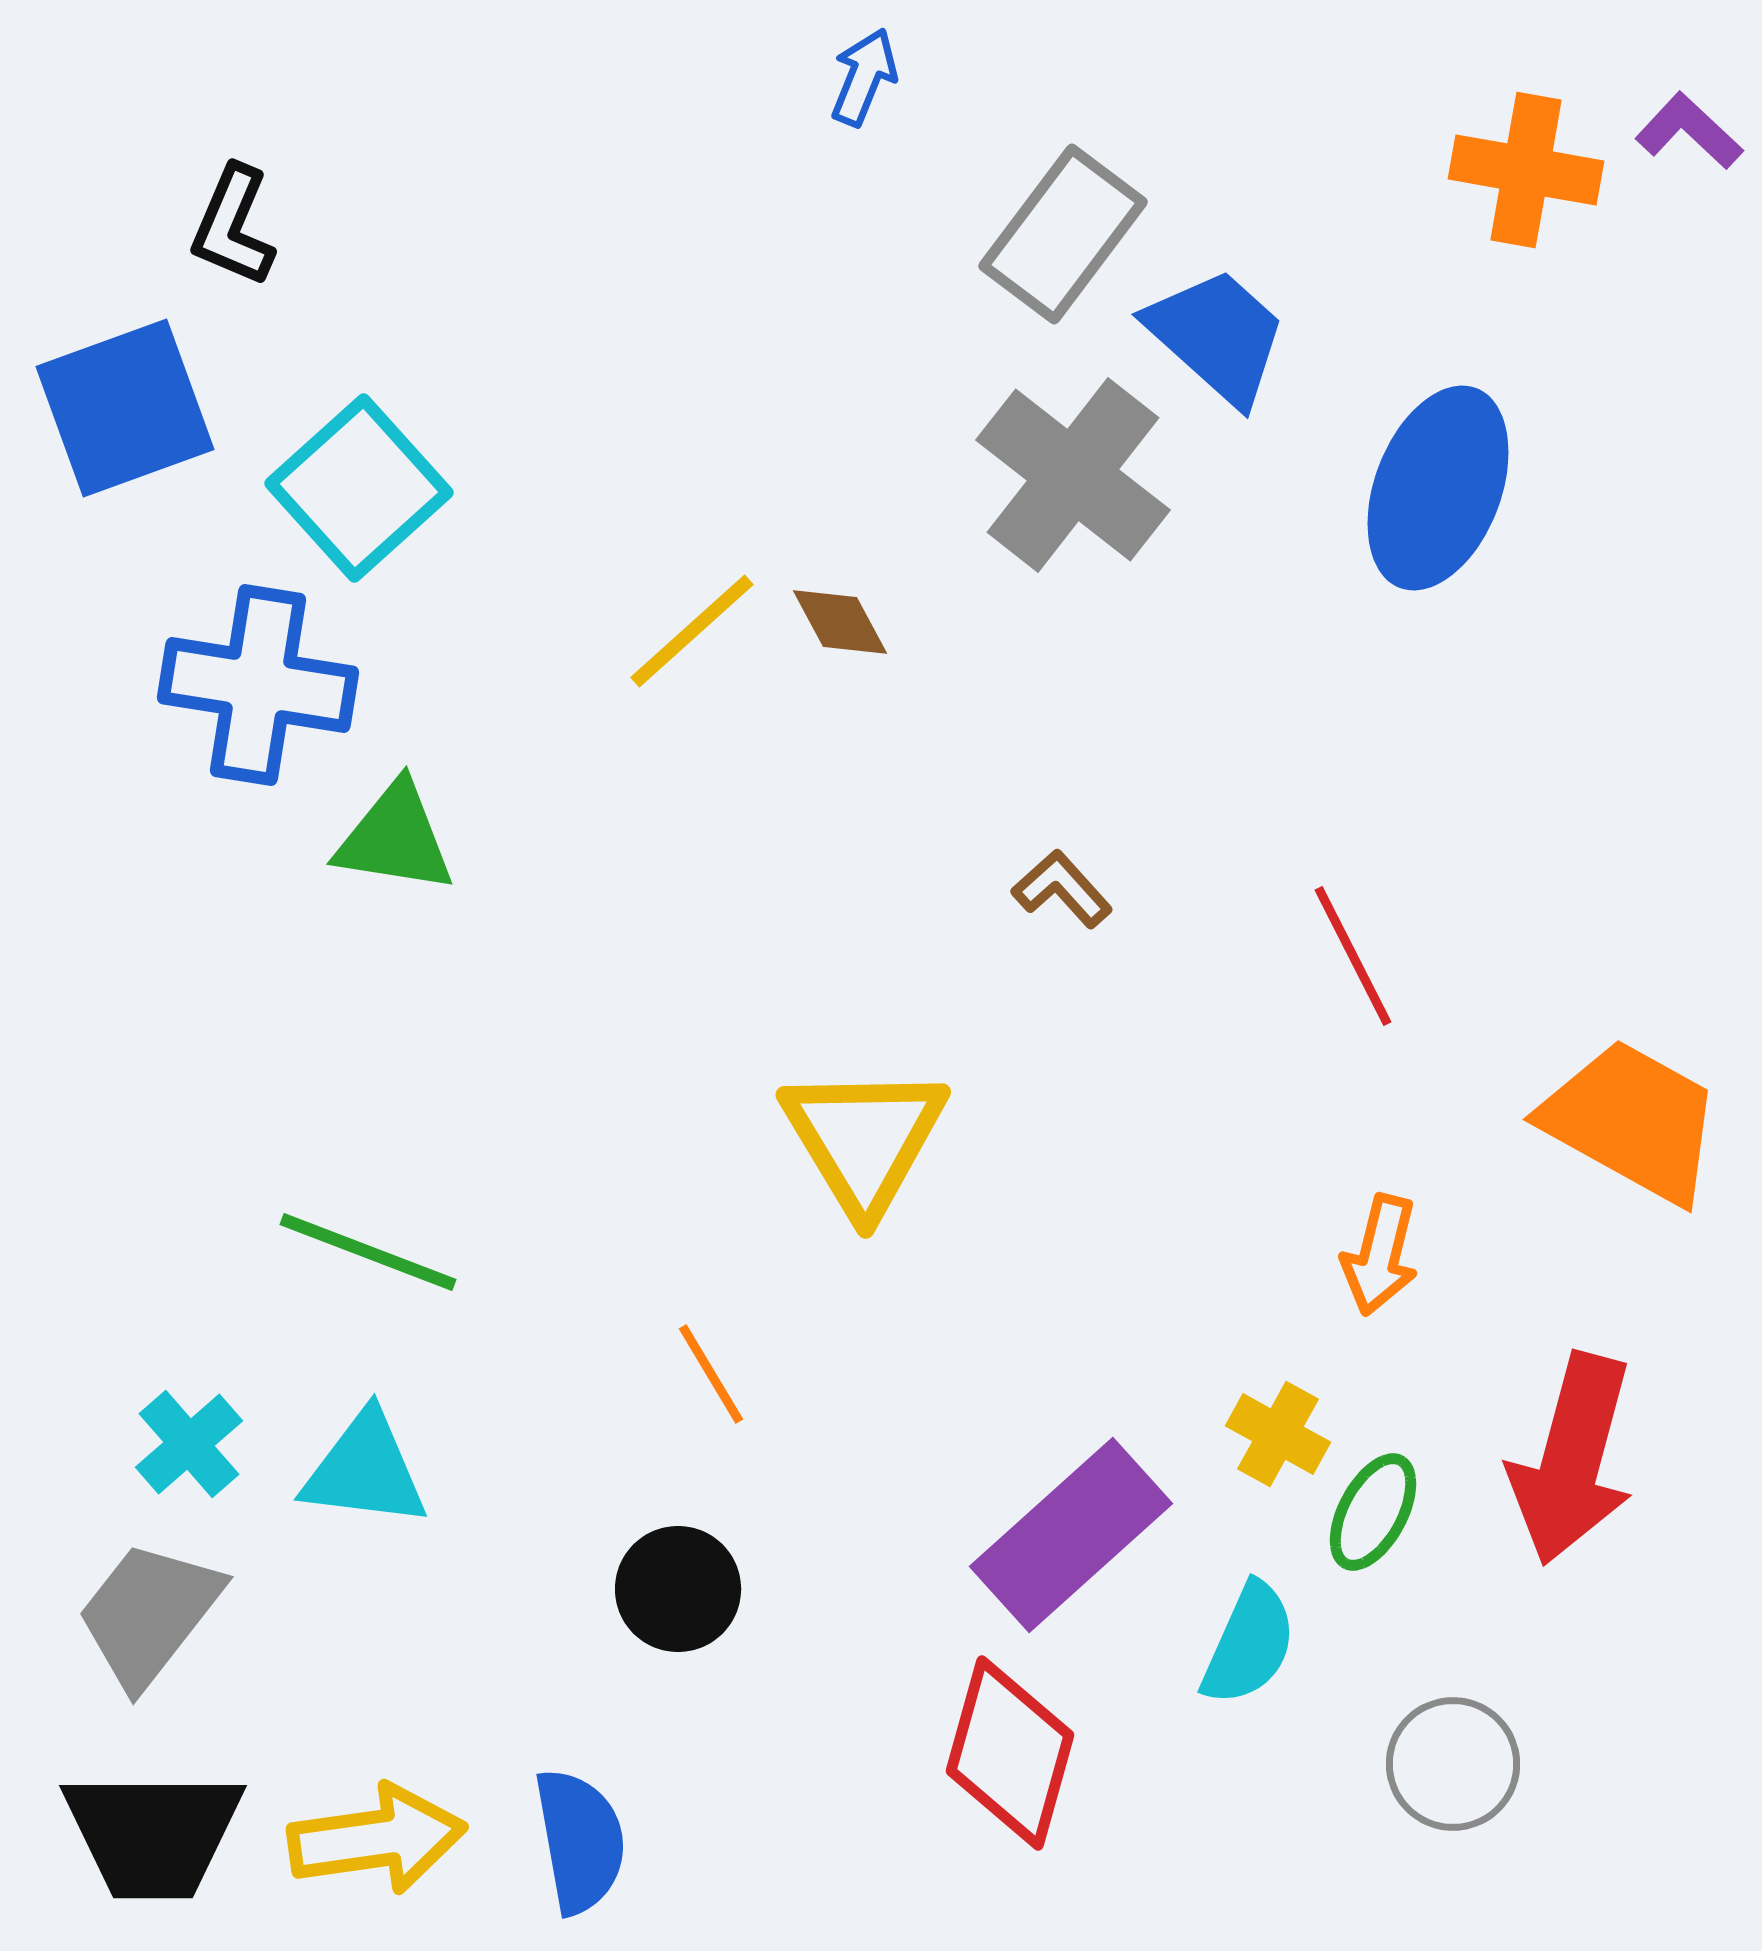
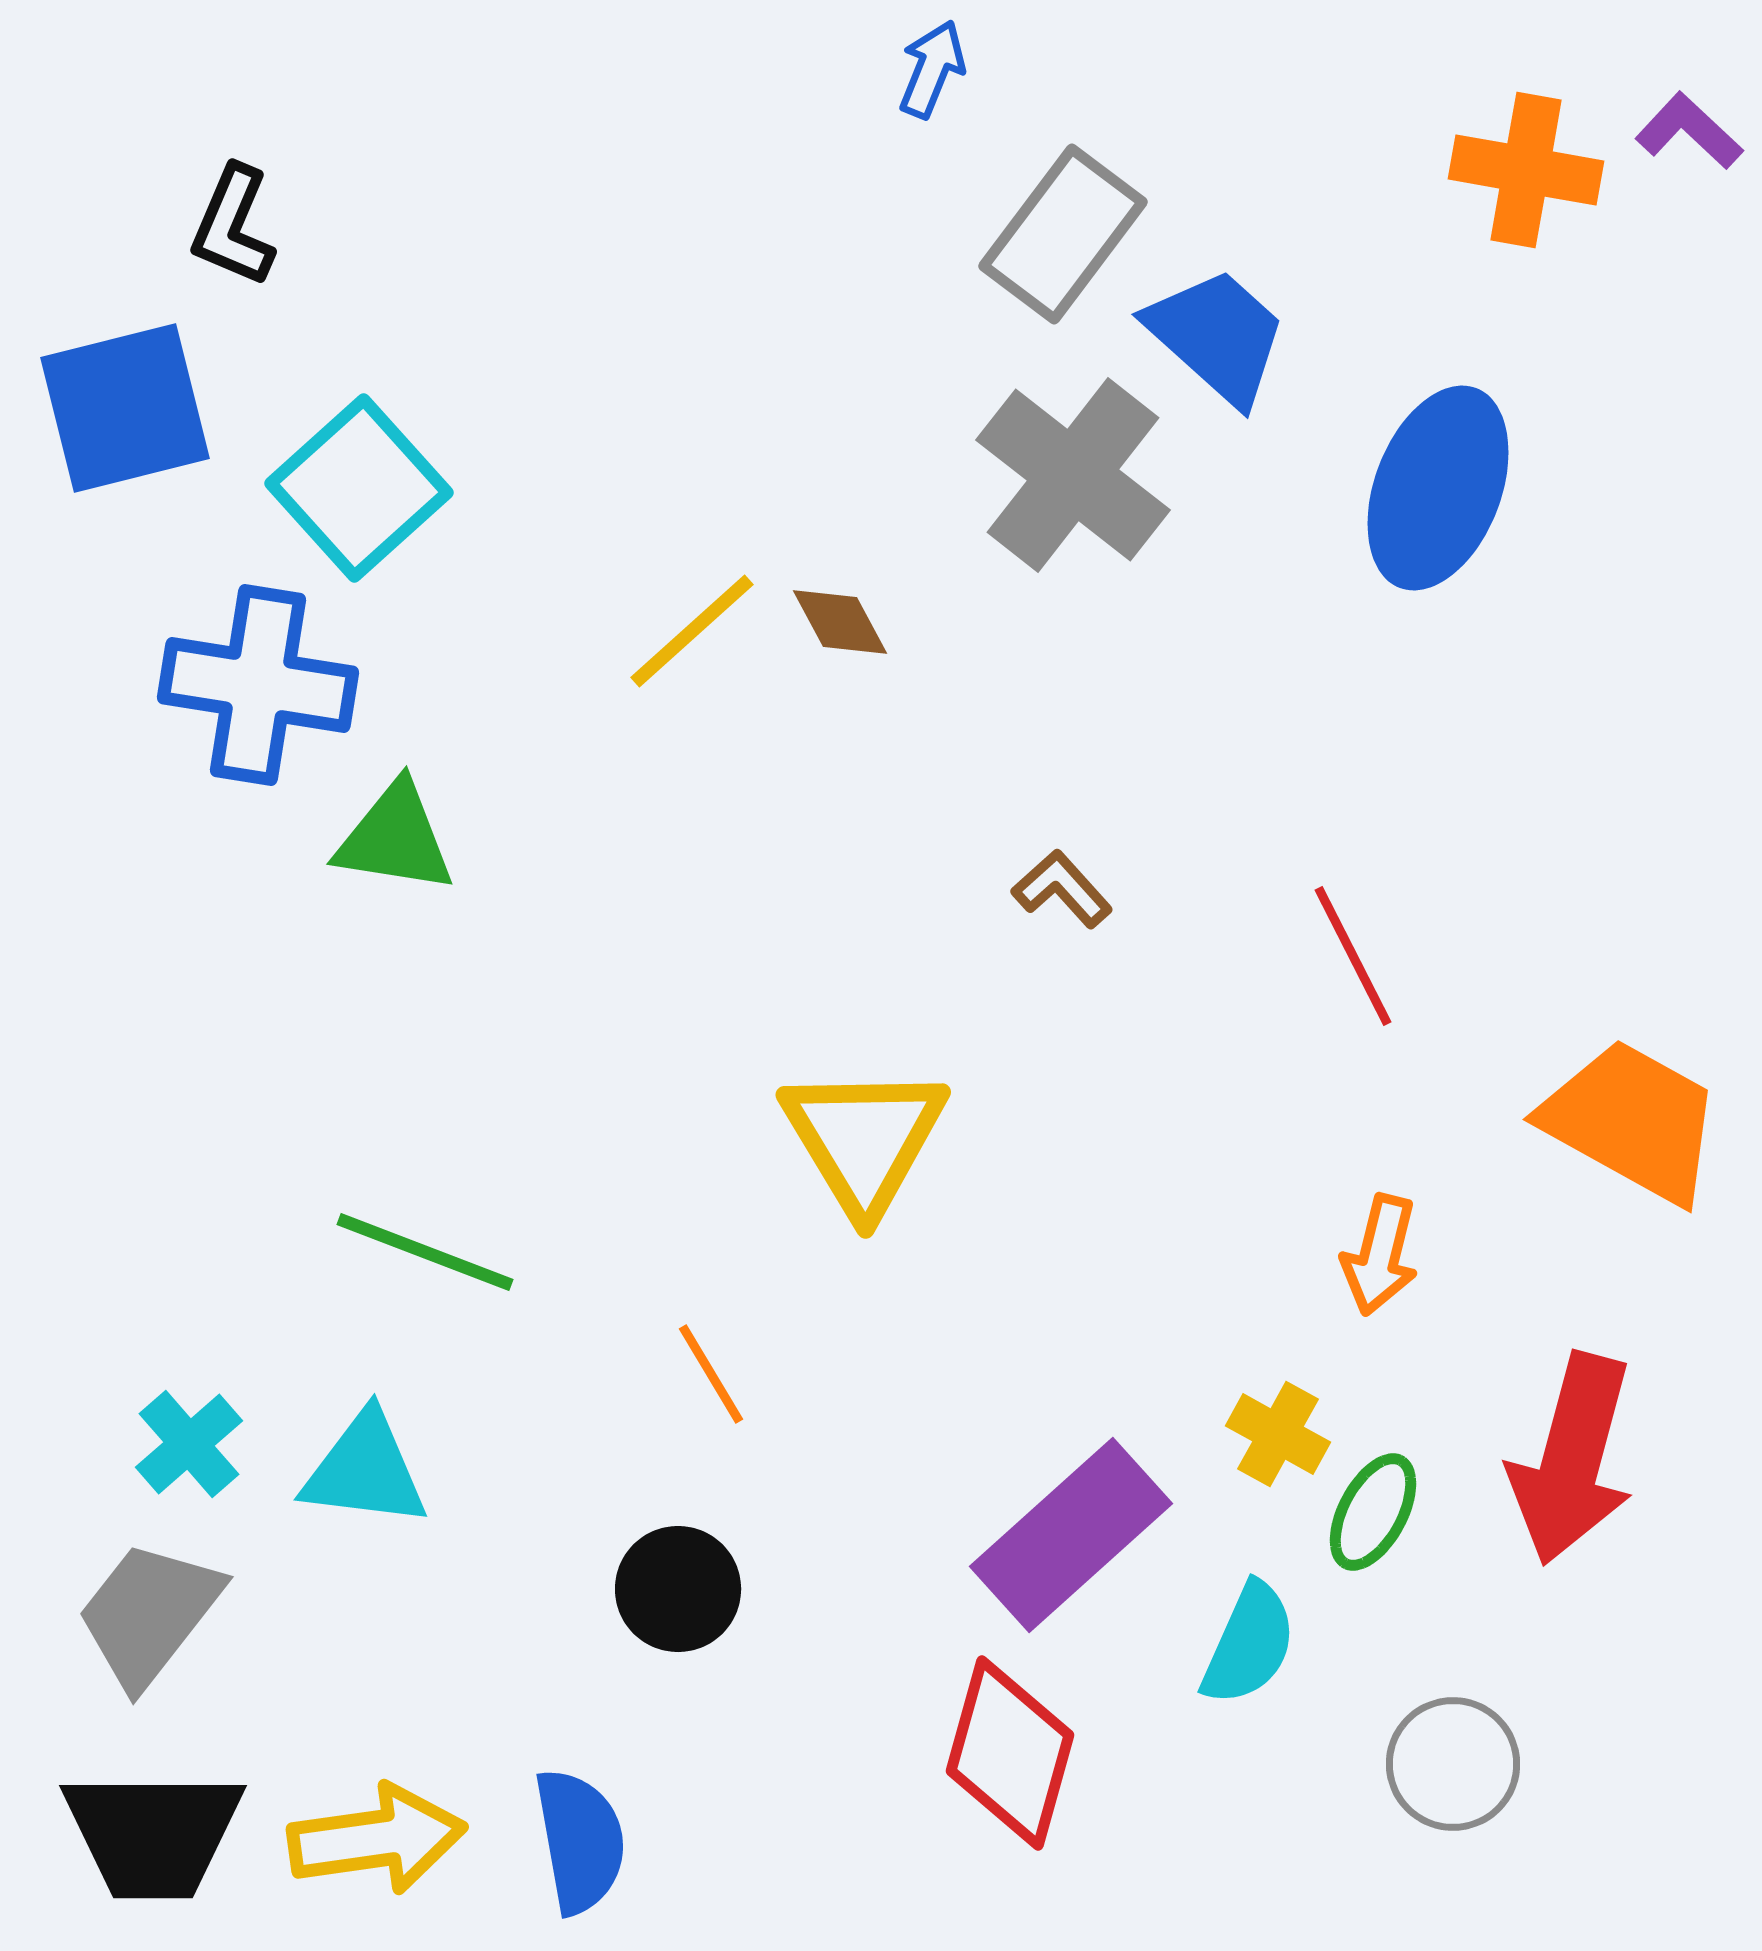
blue arrow: moved 68 px right, 8 px up
blue square: rotated 6 degrees clockwise
green line: moved 57 px right
